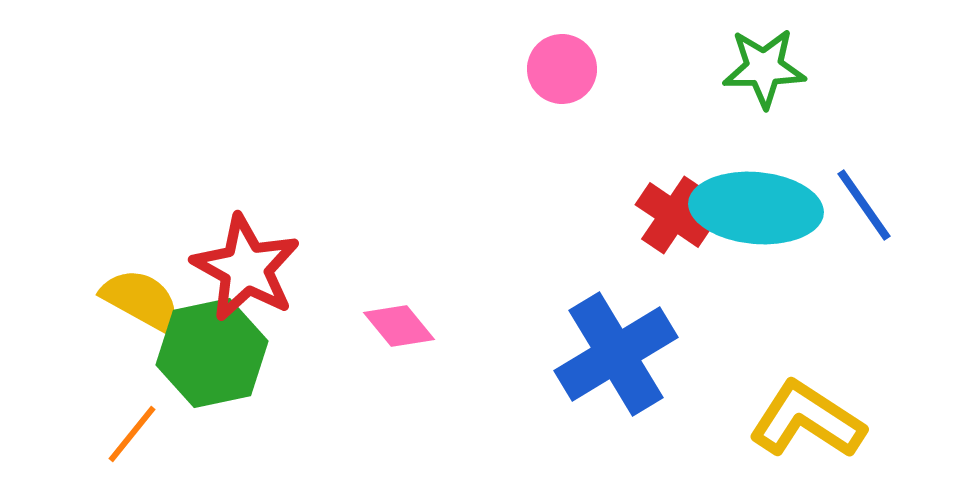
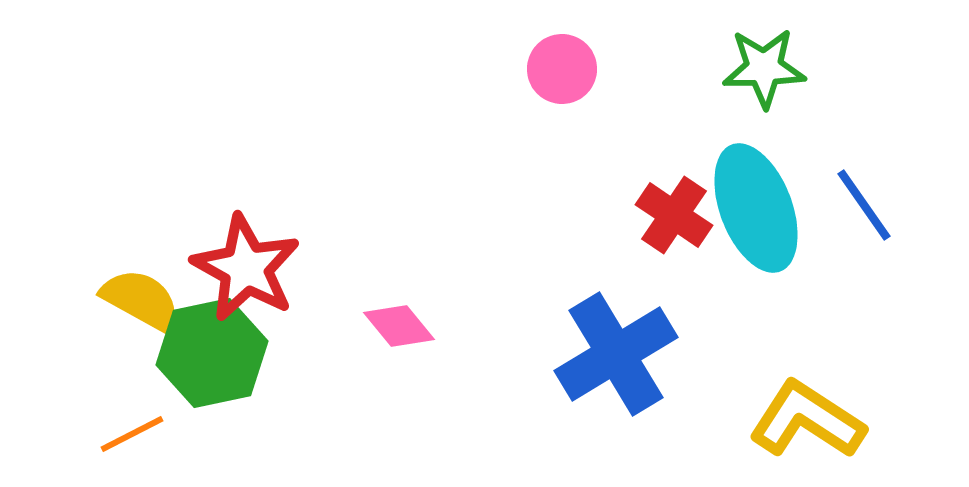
cyan ellipse: rotated 64 degrees clockwise
orange line: rotated 24 degrees clockwise
